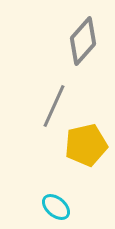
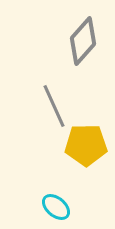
gray line: rotated 48 degrees counterclockwise
yellow pentagon: rotated 12 degrees clockwise
